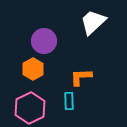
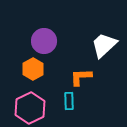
white trapezoid: moved 11 px right, 23 px down
